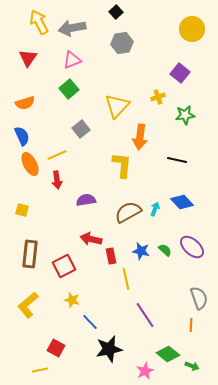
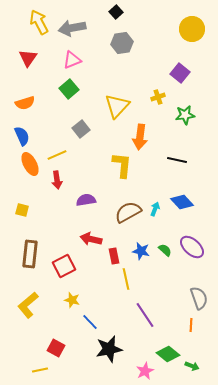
red rectangle at (111, 256): moved 3 px right
